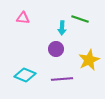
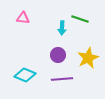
purple circle: moved 2 px right, 6 px down
yellow star: moved 1 px left, 2 px up
